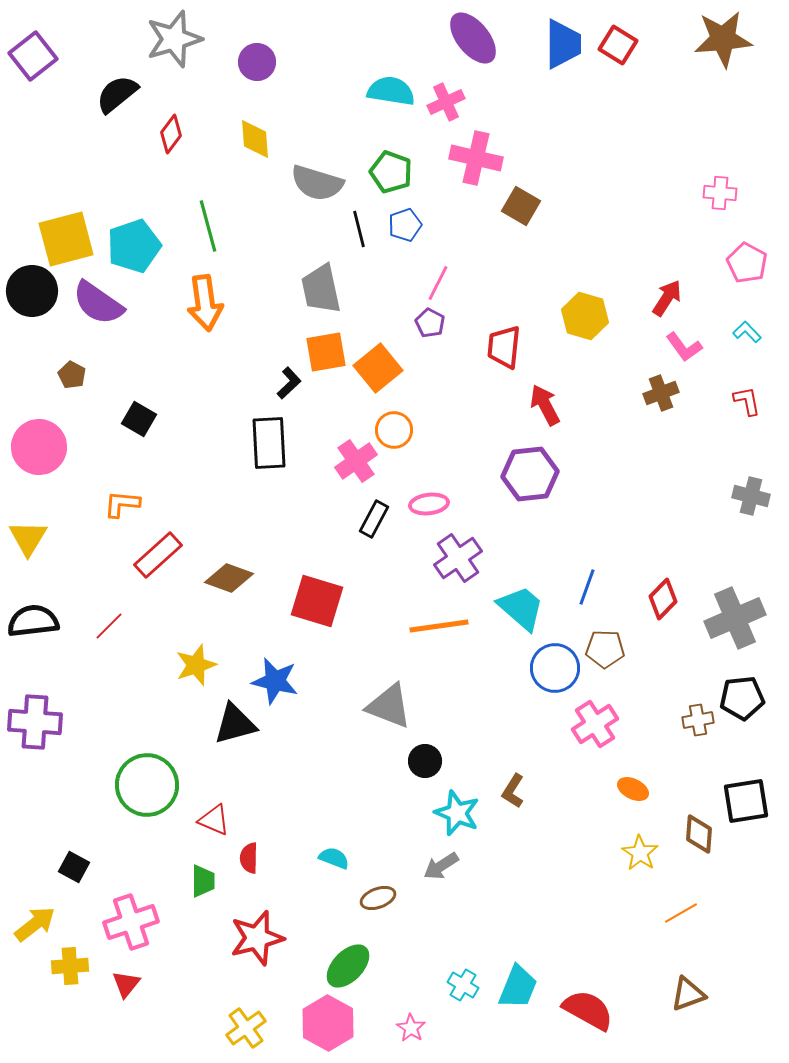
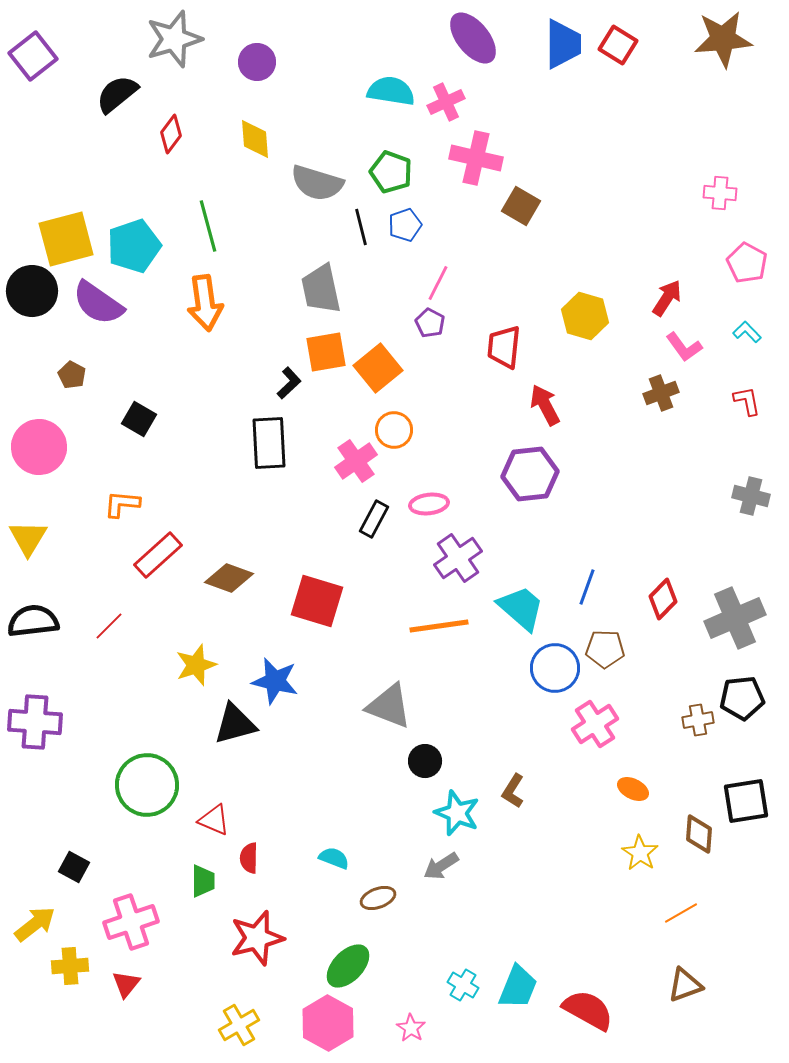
black line at (359, 229): moved 2 px right, 2 px up
brown triangle at (688, 994): moved 3 px left, 9 px up
yellow cross at (246, 1028): moved 7 px left, 3 px up; rotated 6 degrees clockwise
